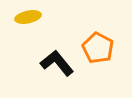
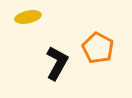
black L-shape: rotated 68 degrees clockwise
